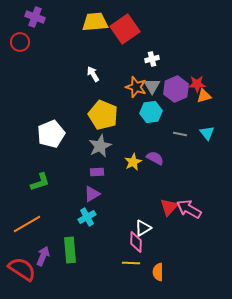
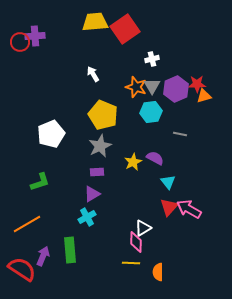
purple cross: moved 19 px down; rotated 24 degrees counterclockwise
cyan triangle: moved 39 px left, 49 px down
